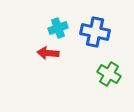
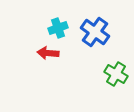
blue cross: rotated 24 degrees clockwise
green cross: moved 7 px right
